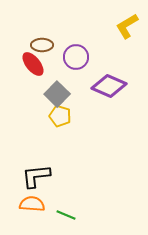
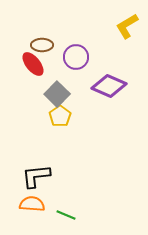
yellow pentagon: rotated 20 degrees clockwise
